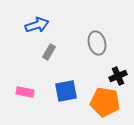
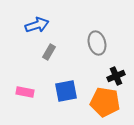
black cross: moved 2 px left
